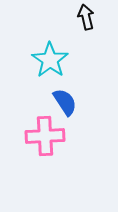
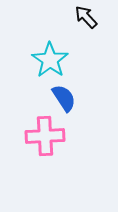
black arrow: rotated 30 degrees counterclockwise
blue semicircle: moved 1 px left, 4 px up
